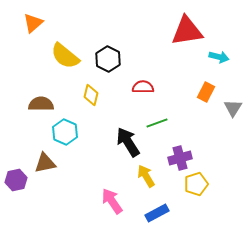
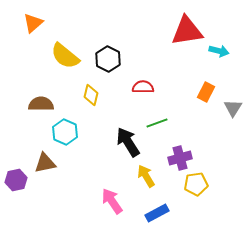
cyan arrow: moved 6 px up
yellow pentagon: rotated 10 degrees clockwise
